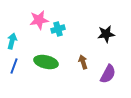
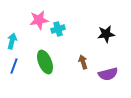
green ellipse: moved 1 px left; rotated 55 degrees clockwise
purple semicircle: rotated 48 degrees clockwise
